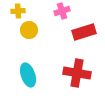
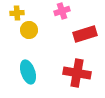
yellow cross: moved 1 px left, 2 px down
red rectangle: moved 1 px right, 2 px down
cyan ellipse: moved 3 px up
